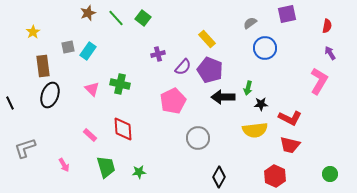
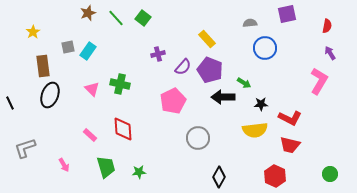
gray semicircle: rotated 32 degrees clockwise
green arrow: moved 4 px left, 5 px up; rotated 72 degrees counterclockwise
